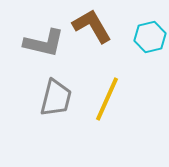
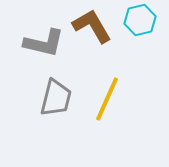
cyan hexagon: moved 10 px left, 17 px up
